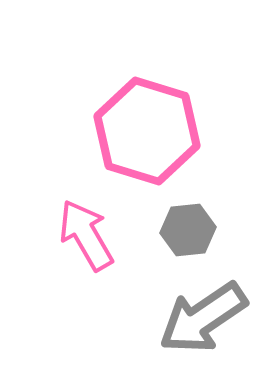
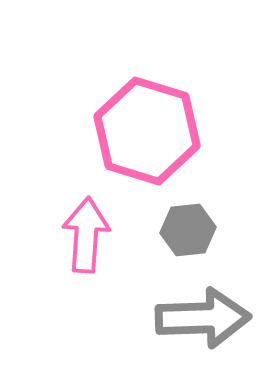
pink arrow: rotated 34 degrees clockwise
gray arrow: rotated 148 degrees counterclockwise
